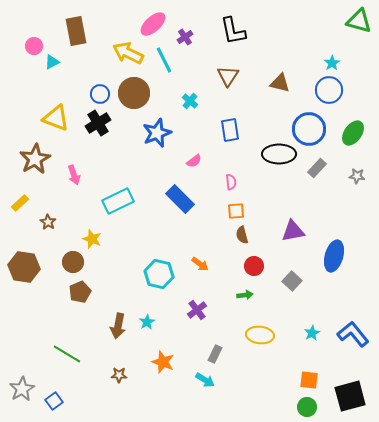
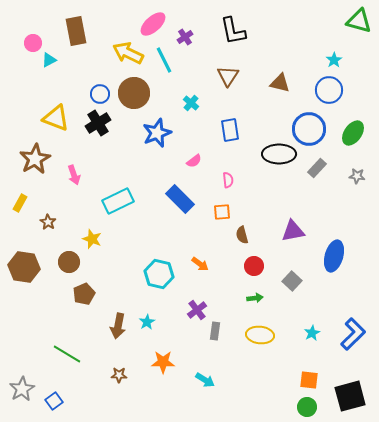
pink circle at (34, 46): moved 1 px left, 3 px up
cyan triangle at (52, 62): moved 3 px left, 2 px up
cyan star at (332, 63): moved 2 px right, 3 px up
cyan cross at (190, 101): moved 1 px right, 2 px down
pink semicircle at (231, 182): moved 3 px left, 2 px up
yellow rectangle at (20, 203): rotated 18 degrees counterclockwise
orange square at (236, 211): moved 14 px left, 1 px down
brown circle at (73, 262): moved 4 px left
brown pentagon at (80, 292): moved 4 px right, 2 px down
green arrow at (245, 295): moved 10 px right, 3 px down
blue L-shape at (353, 334): rotated 84 degrees clockwise
gray rectangle at (215, 354): moved 23 px up; rotated 18 degrees counterclockwise
orange star at (163, 362): rotated 20 degrees counterclockwise
